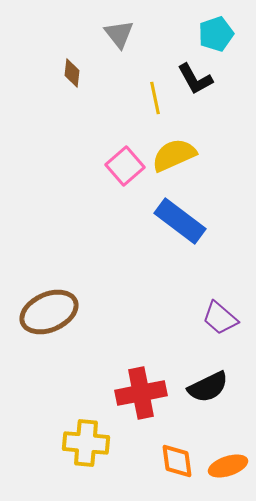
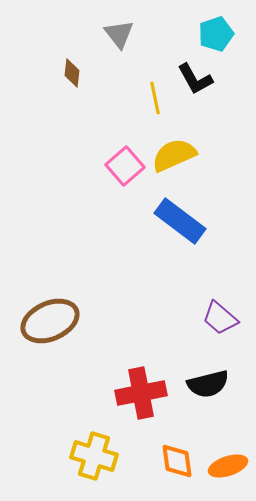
brown ellipse: moved 1 px right, 9 px down
black semicircle: moved 3 px up; rotated 12 degrees clockwise
yellow cross: moved 8 px right, 13 px down; rotated 12 degrees clockwise
